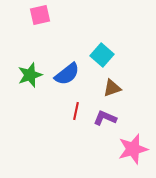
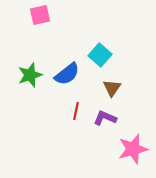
cyan square: moved 2 px left
brown triangle: rotated 36 degrees counterclockwise
